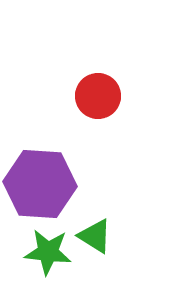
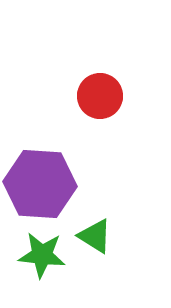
red circle: moved 2 px right
green star: moved 6 px left, 3 px down
